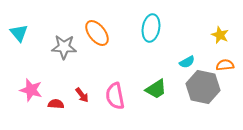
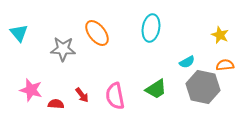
gray star: moved 1 px left, 2 px down
